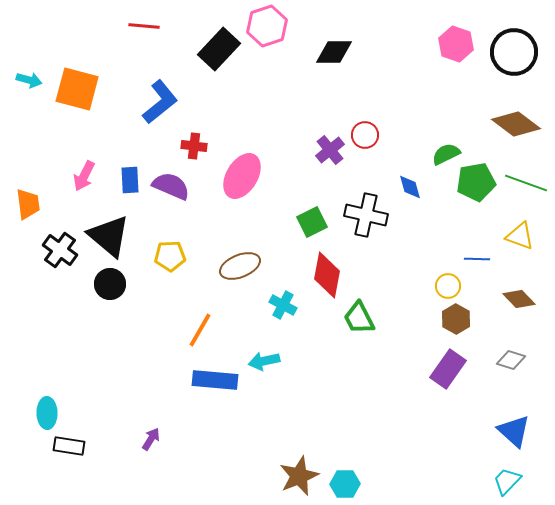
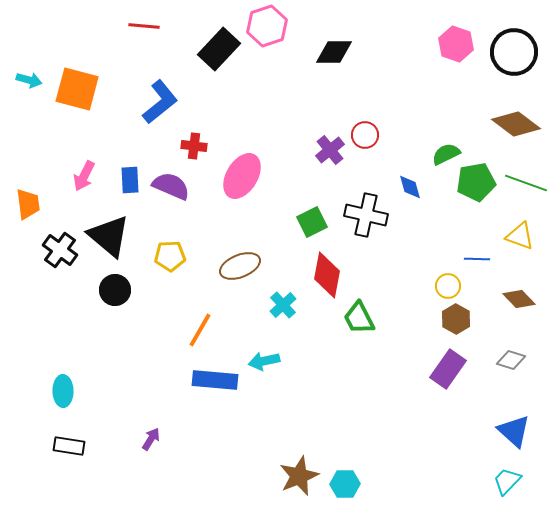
black circle at (110, 284): moved 5 px right, 6 px down
cyan cross at (283, 305): rotated 20 degrees clockwise
cyan ellipse at (47, 413): moved 16 px right, 22 px up
